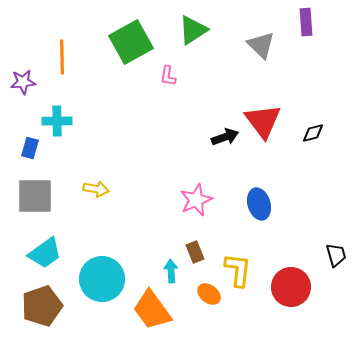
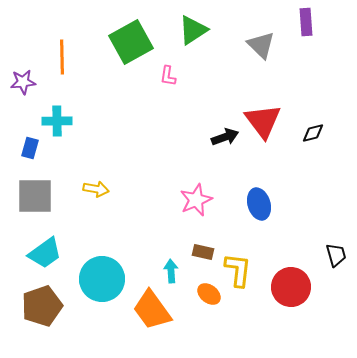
brown rectangle: moved 8 px right; rotated 55 degrees counterclockwise
